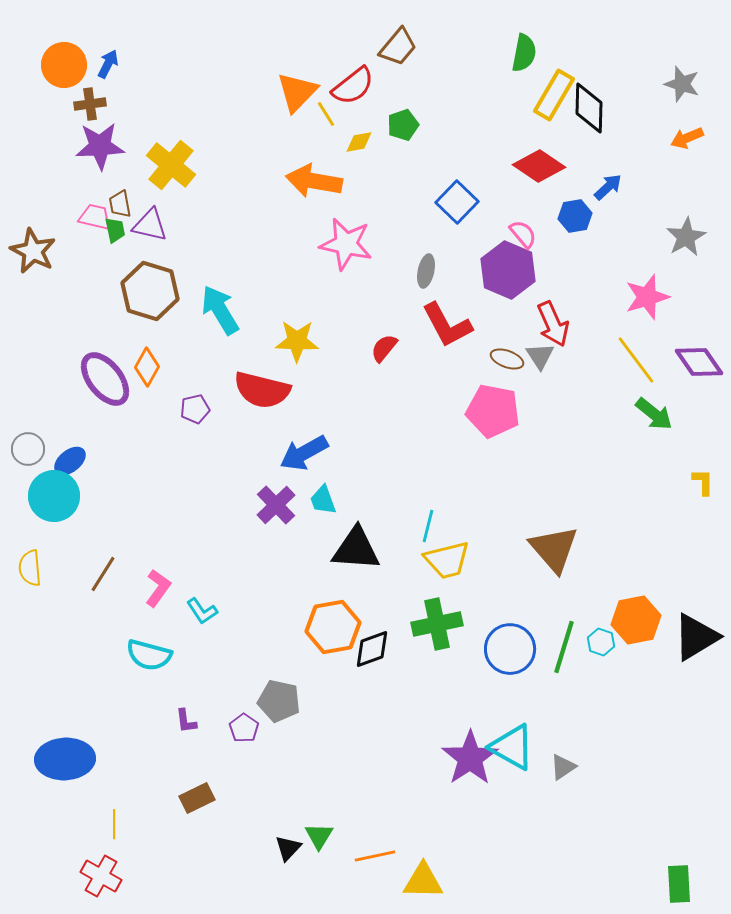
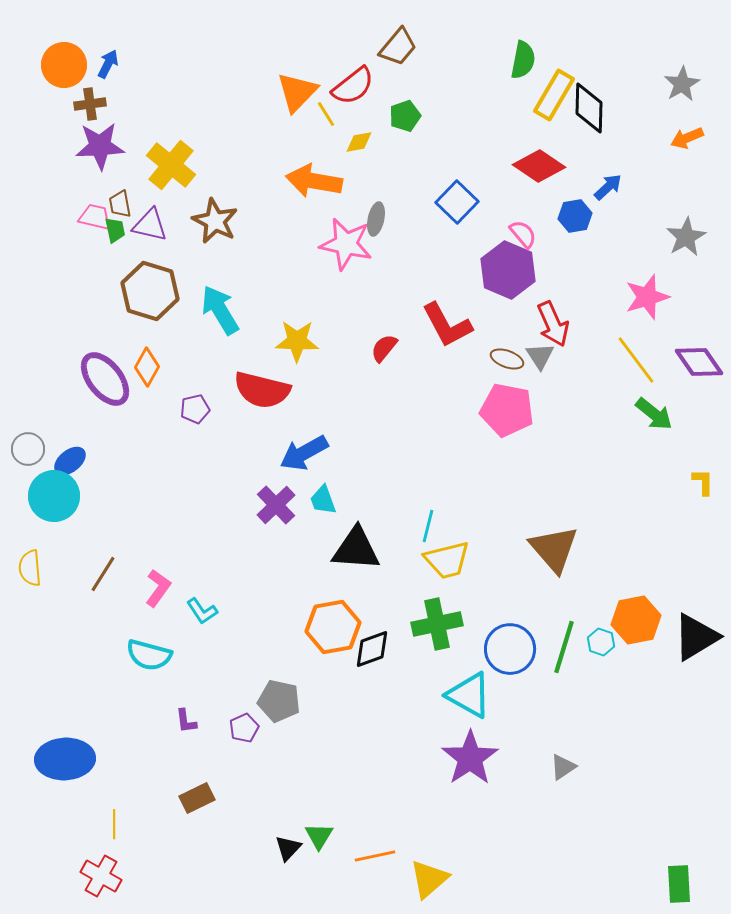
green semicircle at (524, 53): moved 1 px left, 7 px down
gray star at (682, 84): rotated 24 degrees clockwise
green pentagon at (403, 125): moved 2 px right, 9 px up
brown star at (33, 251): moved 182 px right, 30 px up
gray ellipse at (426, 271): moved 50 px left, 52 px up
pink pentagon at (493, 411): moved 14 px right, 1 px up
purple pentagon at (244, 728): rotated 12 degrees clockwise
cyan triangle at (512, 747): moved 43 px left, 52 px up
yellow triangle at (423, 881): moved 6 px right, 2 px up; rotated 42 degrees counterclockwise
